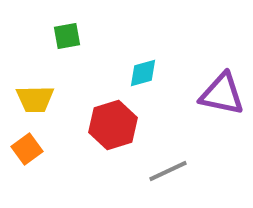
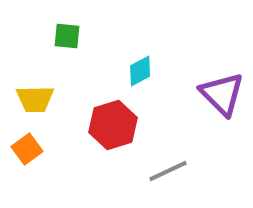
green square: rotated 16 degrees clockwise
cyan diamond: moved 3 px left, 2 px up; rotated 12 degrees counterclockwise
purple triangle: rotated 33 degrees clockwise
